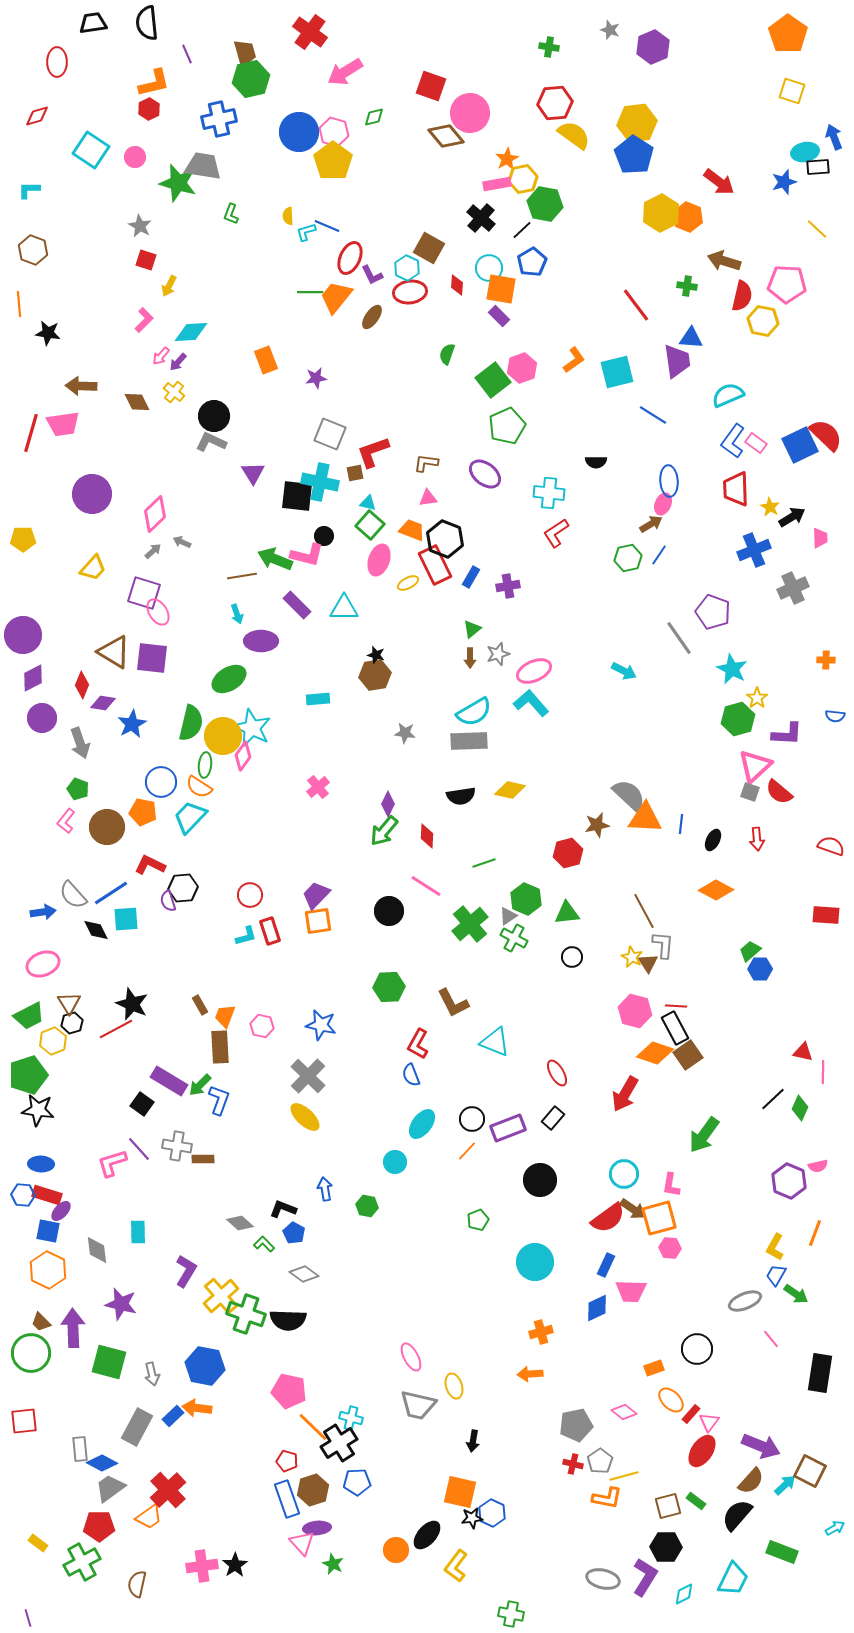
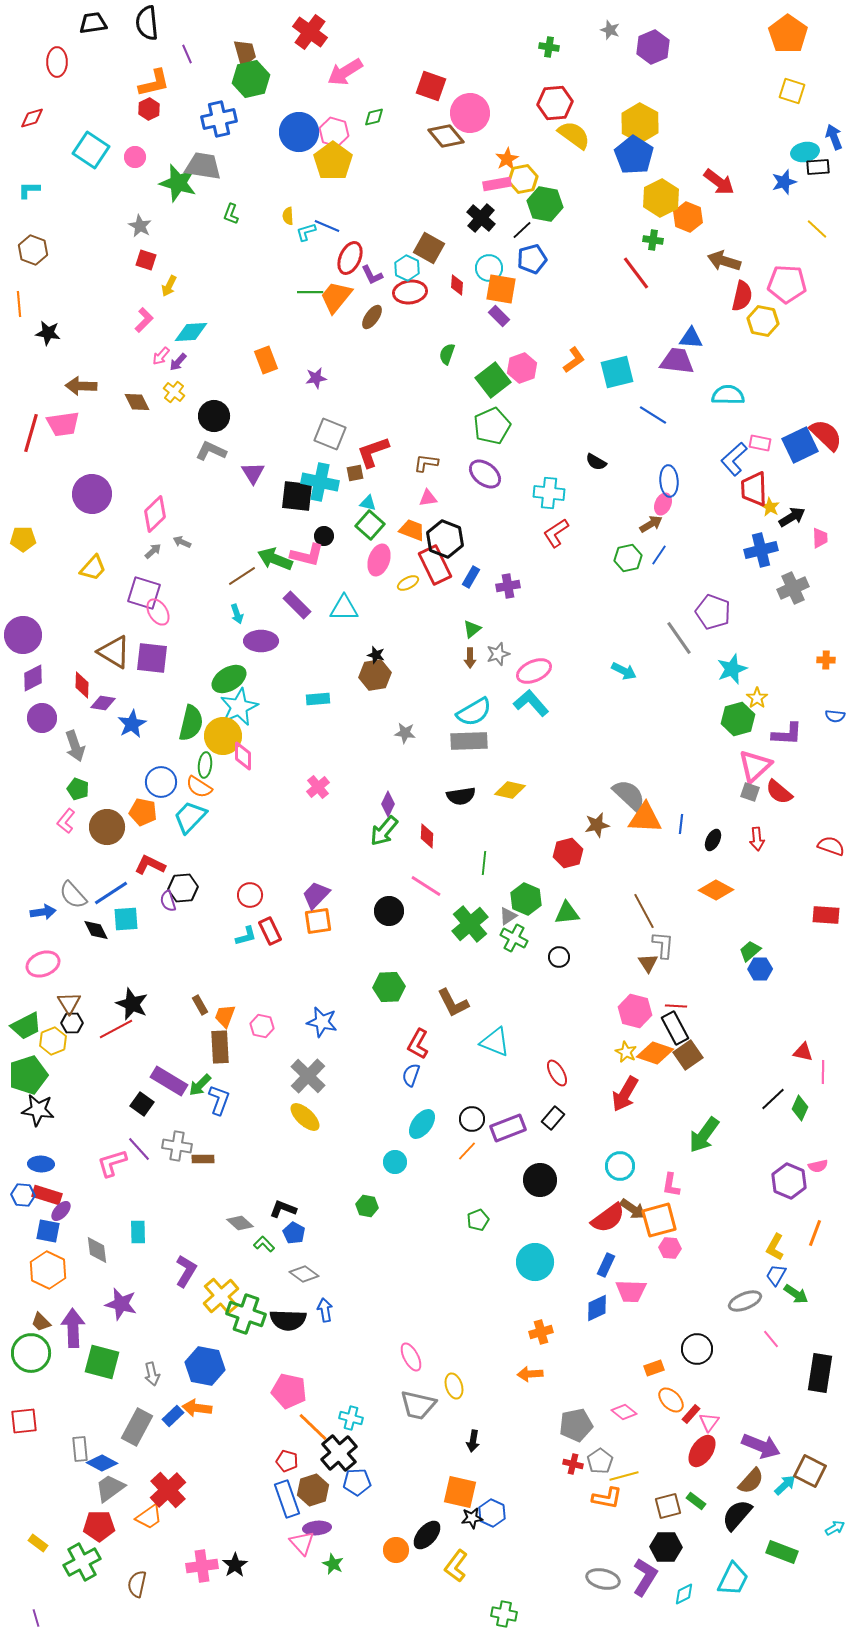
red diamond at (37, 116): moved 5 px left, 2 px down
yellow hexagon at (637, 123): moved 3 px right; rotated 24 degrees counterclockwise
yellow hexagon at (661, 213): moved 15 px up
blue pentagon at (532, 262): moved 3 px up; rotated 16 degrees clockwise
green cross at (687, 286): moved 34 px left, 46 px up
red line at (636, 305): moved 32 px up
purple trapezoid at (677, 361): rotated 75 degrees counterclockwise
cyan semicircle at (728, 395): rotated 24 degrees clockwise
green pentagon at (507, 426): moved 15 px left
blue L-shape at (733, 441): moved 1 px right, 18 px down; rotated 12 degrees clockwise
gray L-shape at (211, 442): moved 9 px down
pink rectangle at (756, 443): moved 4 px right; rotated 25 degrees counterclockwise
black semicircle at (596, 462): rotated 30 degrees clockwise
red trapezoid at (736, 489): moved 18 px right
blue cross at (754, 550): moved 7 px right; rotated 8 degrees clockwise
brown line at (242, 576): rotated 24 degrees counterclockwise
cyan star at (732, 669): rotated 24 degrees clockwise
red diamond at (82, 685): rotated 20 degrees counterclockwise
cyan star at (252, 728): moved 13 px left, 21 px up; rotated 21 degrees clockwise
gray arrow at (80, 743): moved 5 px left, 3 px down
pink diamond at (243, 756): rotated 36 degrees counterclockwise
green line at (484, 863): rotated 65 degrees counterclockwise
red rectangle at (270, 931): rotated 8 degrees counterclockwise
black circle at (572, 957): moved 13 px left
yellow star at (632, 957): moved 6 px left, 95 px down
green trapezoid at (29, 1016): moved 3 px left, 10 px down
black hexagon at (72, 1023): rotated 15 degrees clockwise
blue star at (321, 1025): moved 1 px right, 3 px up
blue semicircle at (411, 1075): rotated 40 degrees clockwise
cyan circle at (624, 1174): moved 4 px left, 8 px up
blue arrow at (325, 1189): moved 121 px down
orange square at (659, 1218): moved 2 px down
green square at (109, 1362): moved 7 px left
black cross at (339, 1443): moved 10 px down; rotated 9 degrees counterclockwise
green cross at (511, 1614): moved 7 px left
purple line at (28, 1618): moved 8 px right
